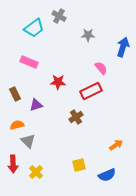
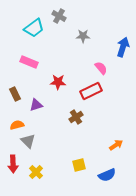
gray star: moved 5 px left, 1 px down
